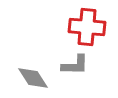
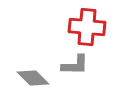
gray diamond: rotated 12 degrees counterclockwise
